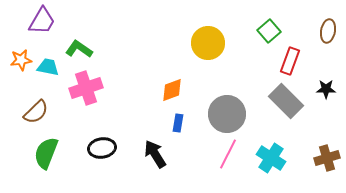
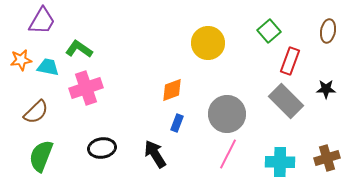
blue rectangle: moved 1 px left; rotated 12 degrees clockwise
green semicircle: moved 5 px left, 3 px down
cyan cross: moved 9 px right, 4 px down; rotated 32 degrees counterclockwise
